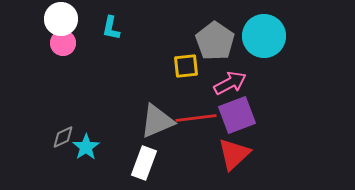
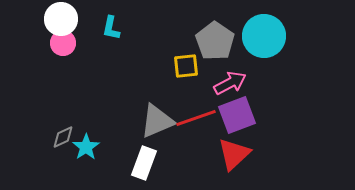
red line: rotated 12 degrees counterclockwise
